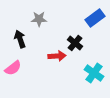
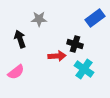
black cross: moved 1 px down; rotated 21 degrees counterclockwise
pink semicircle: moved 3 px right, 4 px down
cyan cross: moved 10 px left, 4 px up
